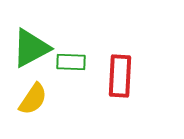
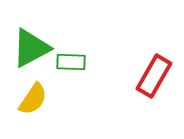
red rectangle: moved 34 px right; rotated 27 degrees clockwise
